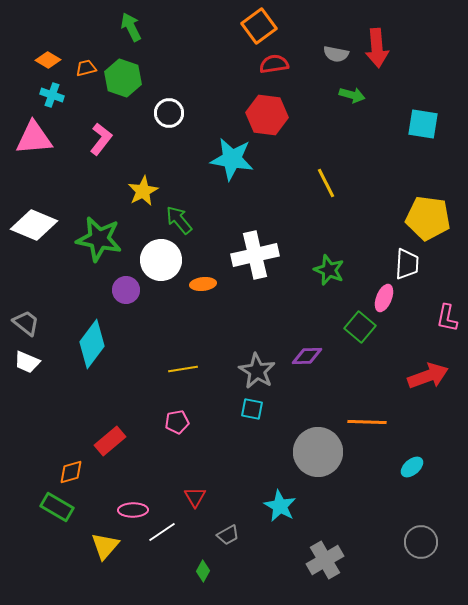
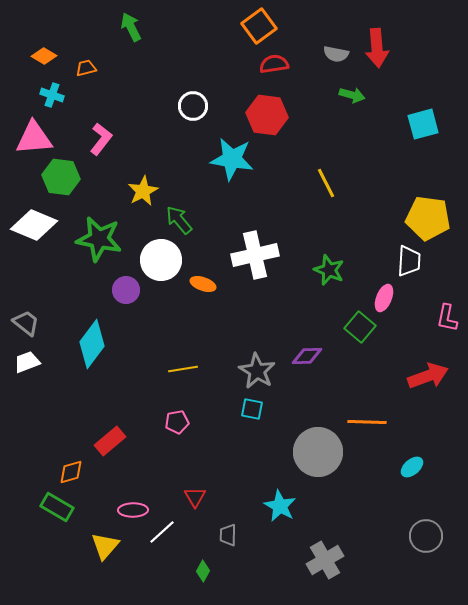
orange diamond at (48, 60): moved 4 px left, 4 px up
green hexagon at (123, 78): moved 62 px left, 99 px down; rotated 12 degrees counterclockwise
white circle at (169, 113): moved 24 px right, 7 px up
cyan square at (423, 124): rotated 24 degrees counterclockwise
white trapezoid at (407, 264): moved 2 px right, 3 px up
orange ellipse at (203, 284): rotated 25 degrees clockwise
white trapezoid at (27, 362): rotated 136 degrees clockwise
white line at (162, 532): rotated 8 degrees counterclockwise
gray trapezoid at (228, 535): rotated 120 degrees clockwise
gray circle at (421, 542): moved 5 px right, 6 px up
